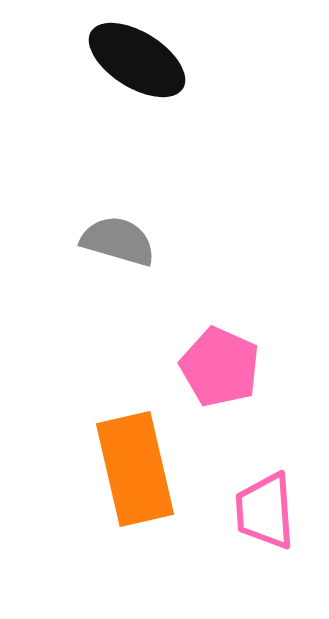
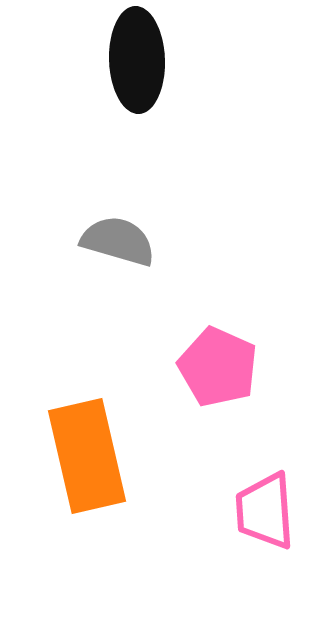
black ellipse: rotated 56 degrees clockwise
pink pentagon: moved 2 px left
orange rectangle: moved 48 px left, 13 px up
